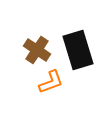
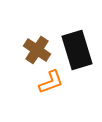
black rectangle: moved 1 px left
